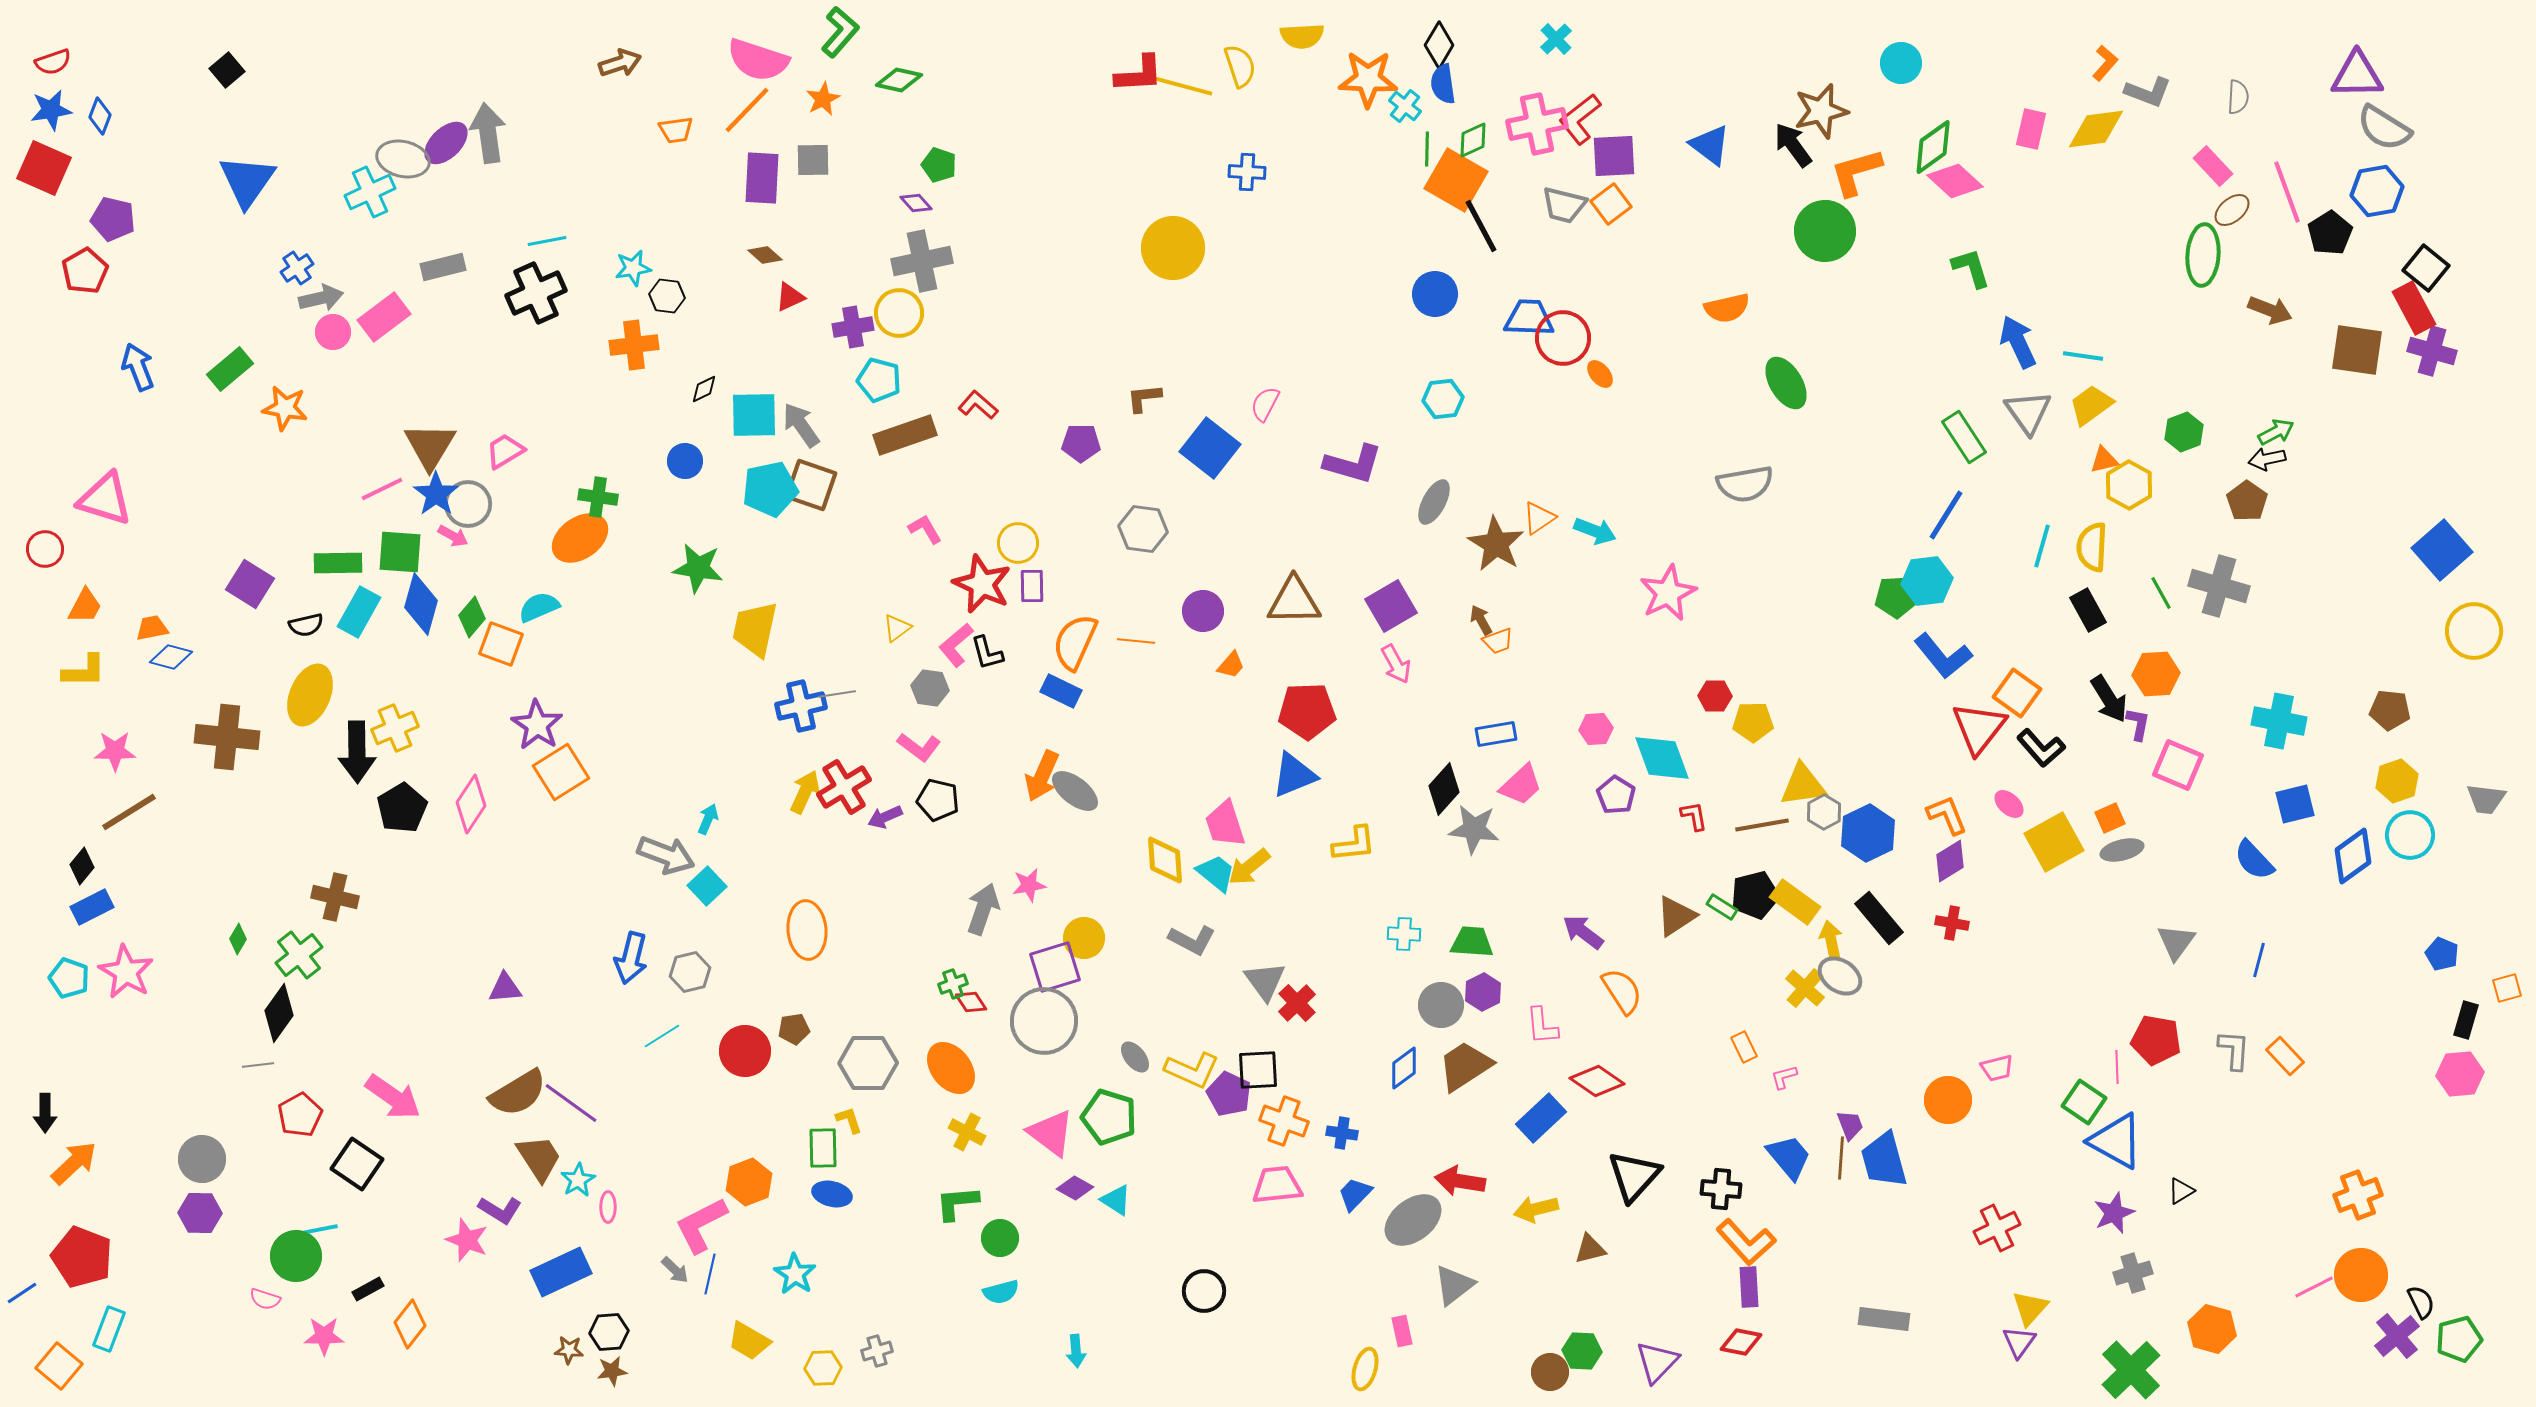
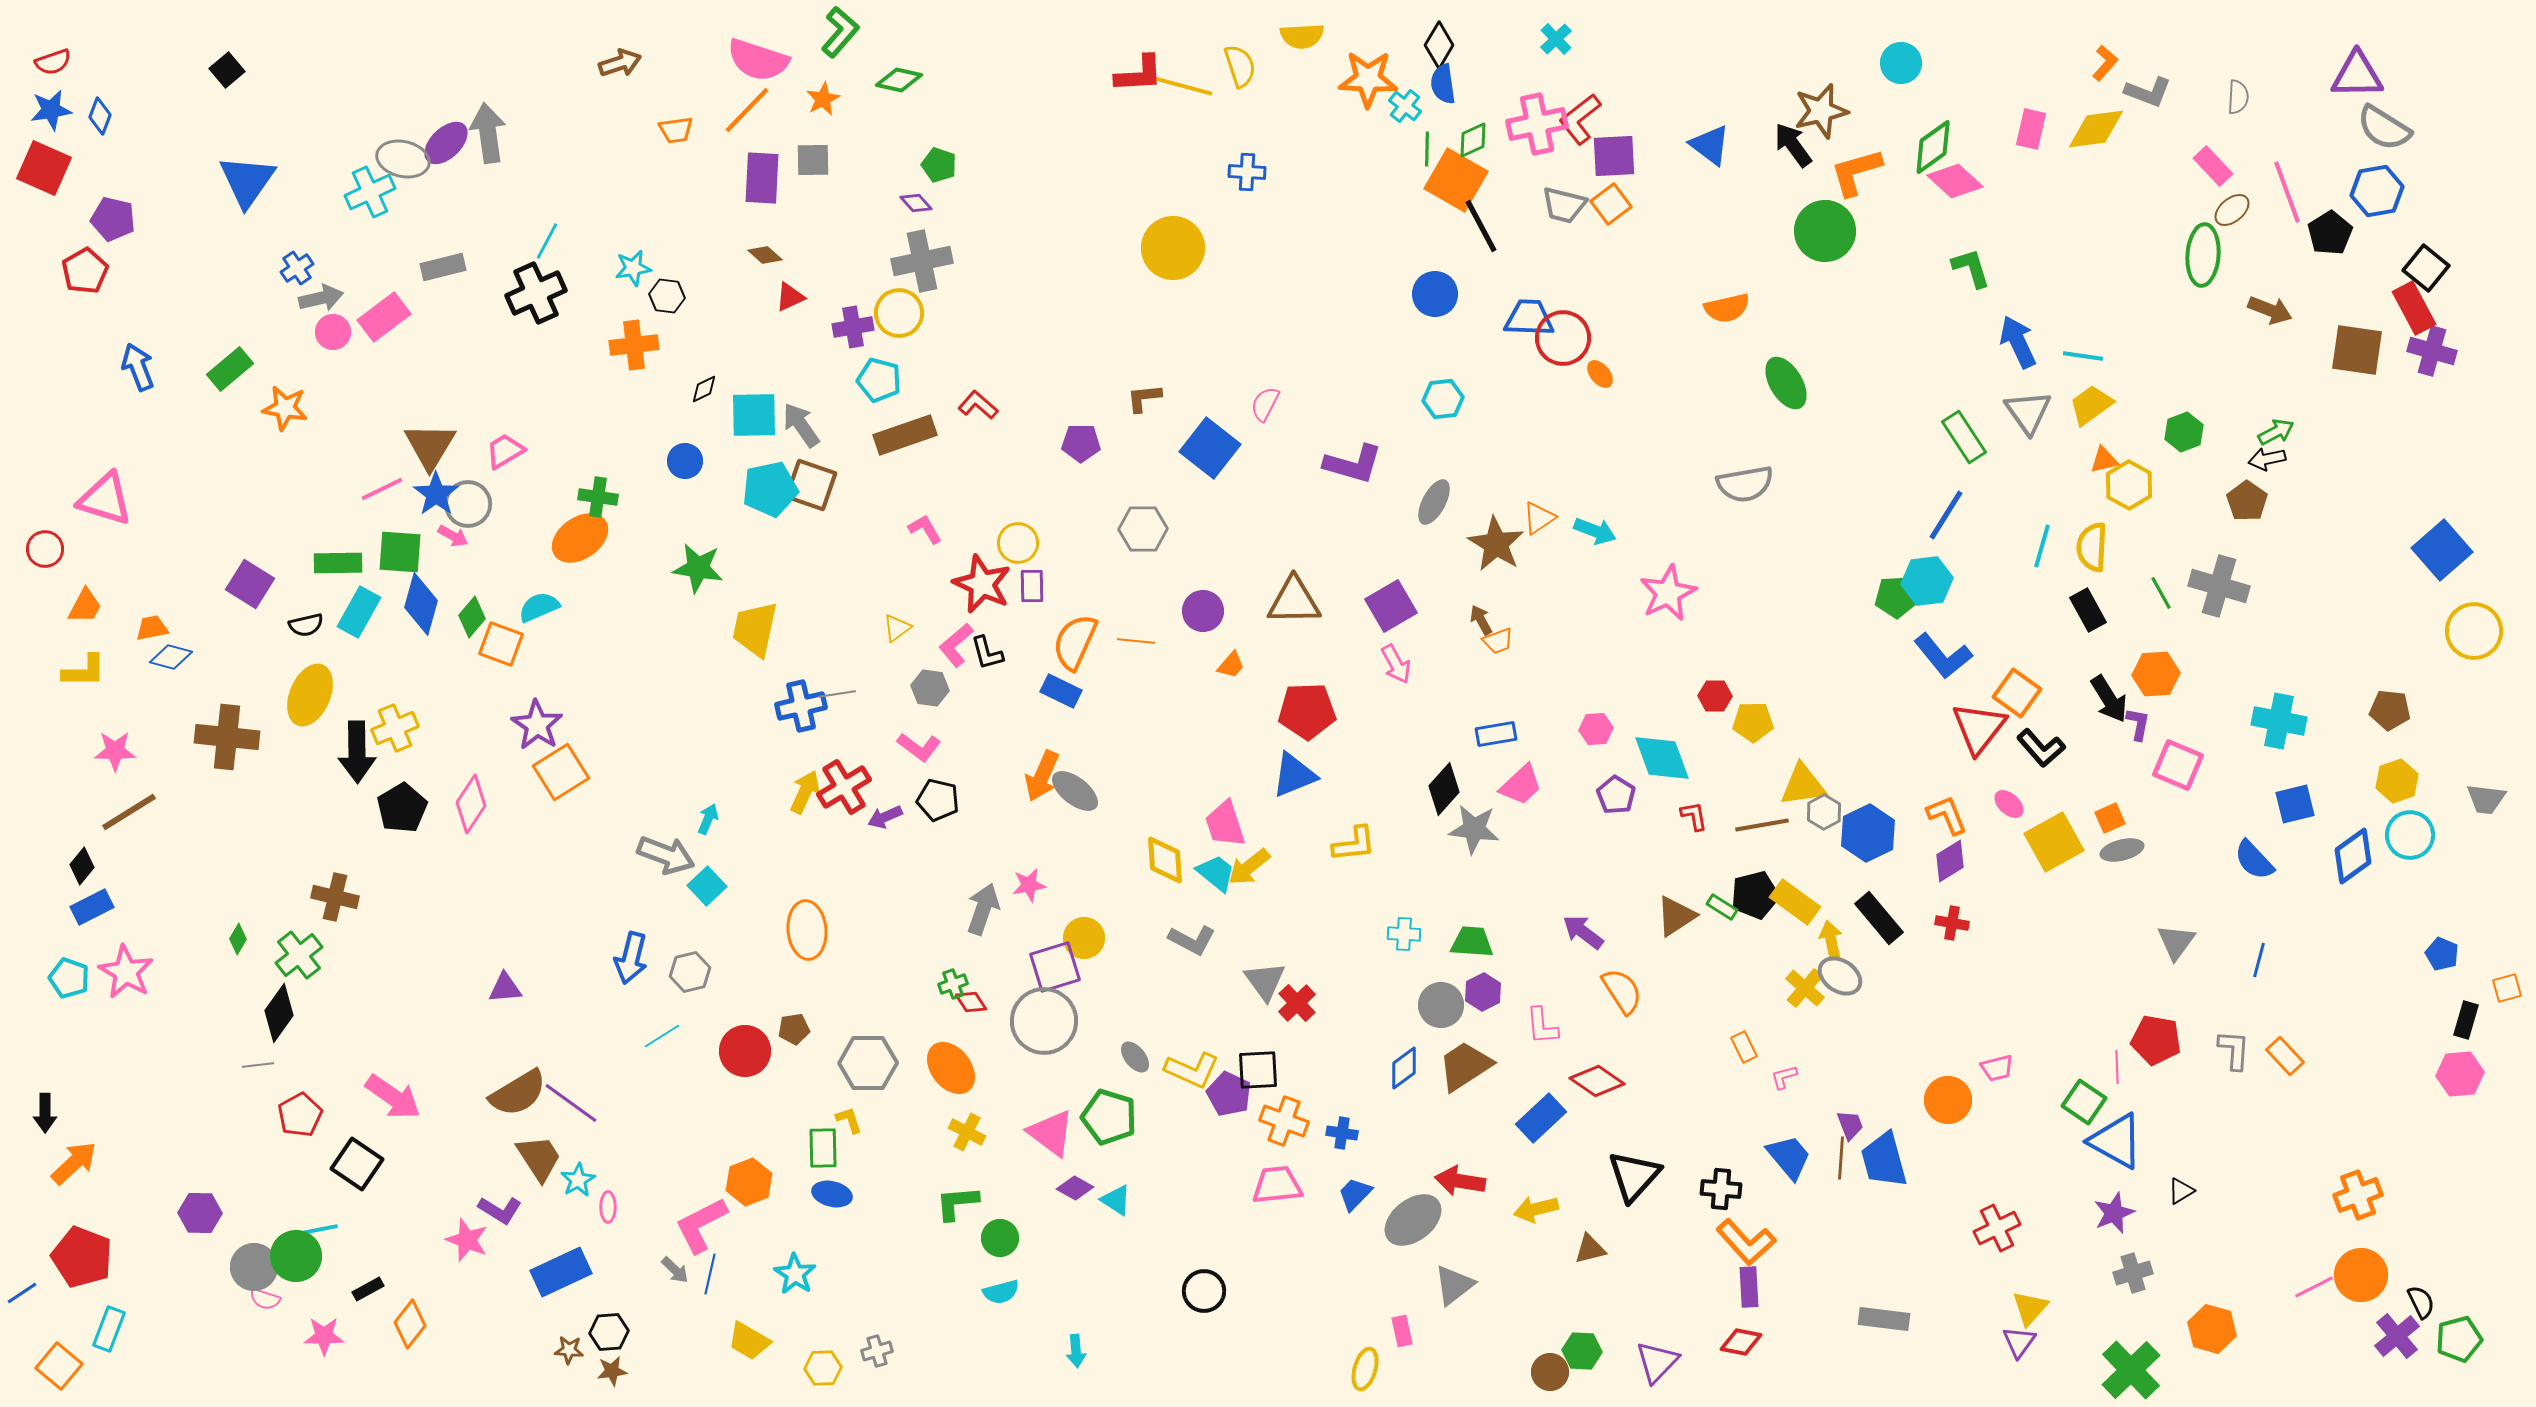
cyan line at (547, 241): rotated 51 degrees counterclockwise
gray hexagon at (1143, 529): rotated 9 degrees counterclockwise
gray circle at (202, 1159): moved 52 px right, 108 px down
